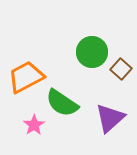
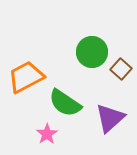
green semicircle: moved 3 px right
pink star: moved 13 px right, 9 px down
